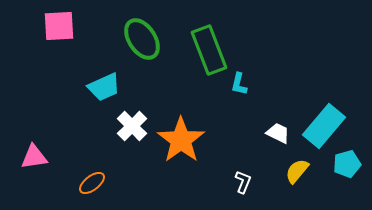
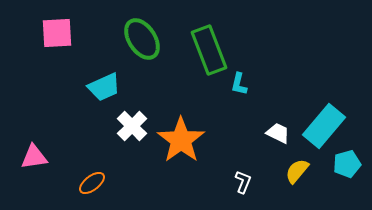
pink square: moved 2 px left, 7 px down
